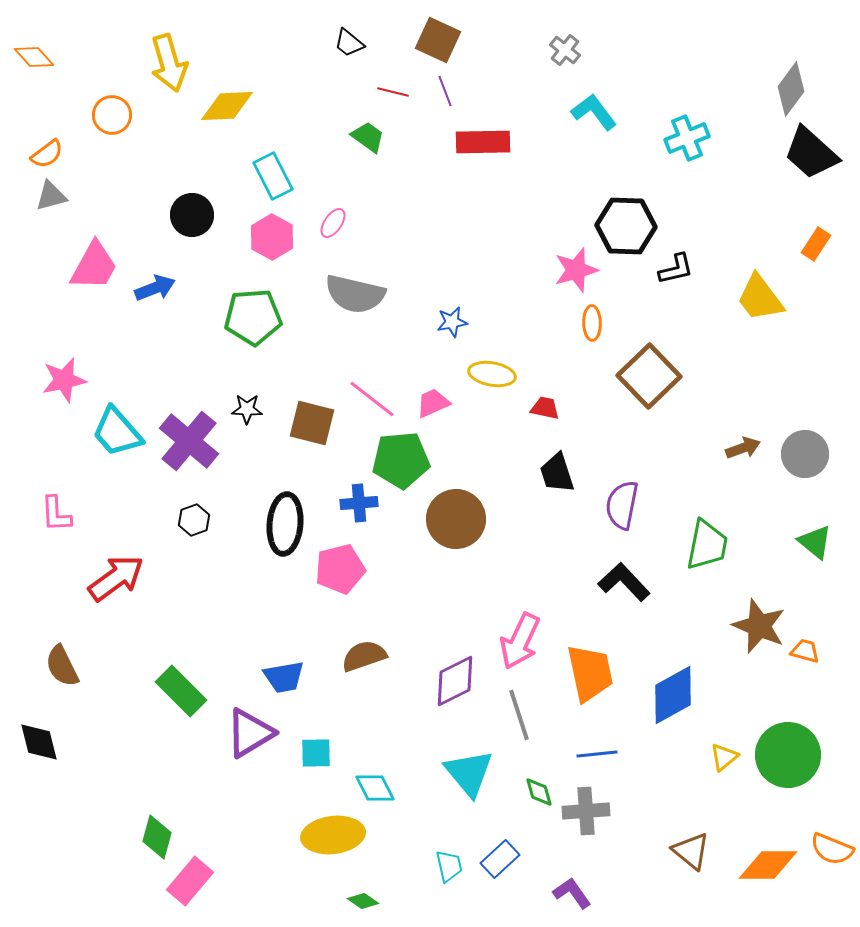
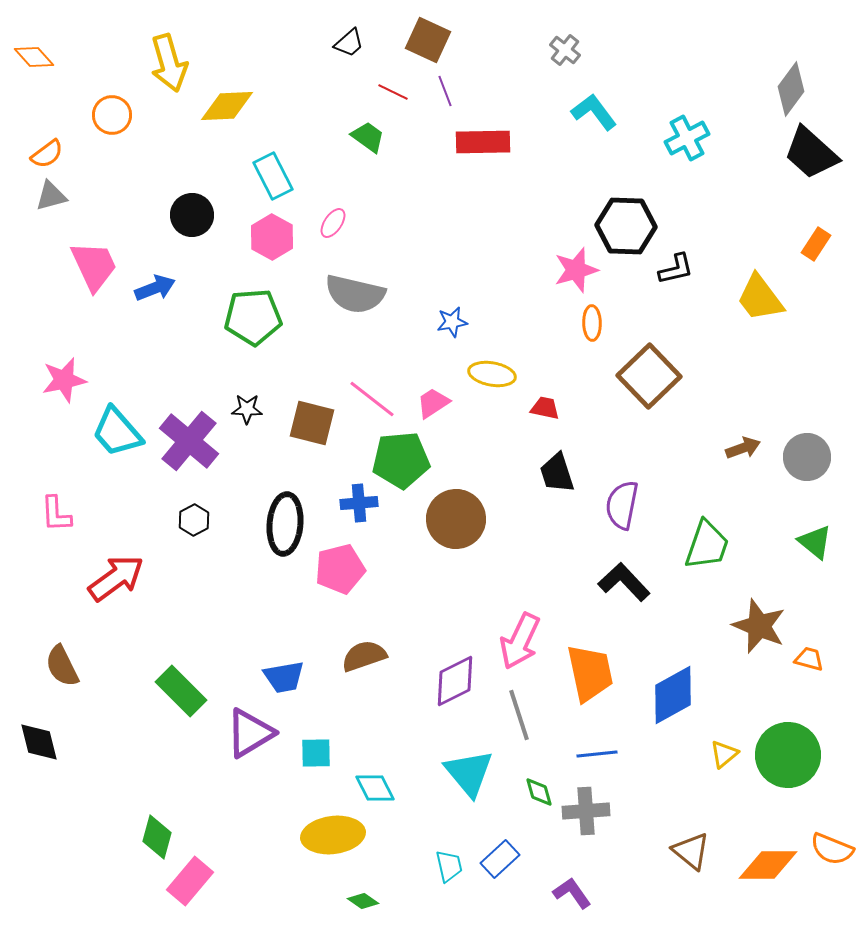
brown square at (438, 40): moved 10 px left
black trapezoid at (349, 43): rotated 80 degrees counterclockwise
red line at (393, 92): rotated 12 degrees clockwise
cyan cross at (687, 138): rotated 6 degrees counterclockwise
pink trapezoid at (94, 266): rotated 54 degrees counterclockwise
pink trapezoid at (433, 403): rotated 9 degrees counterclockwise
gray circle at (805, 454): moved 2 px right, 3 px down
black hexagon at (194, 520): rotated 8 degrees counterclockwise
green trapezoid at (707, 545): rotated 8 degrees clockwise
orange trapezoid at (805, 651): moved 4 px right, 8 px down
yellow triangle at (724, 757): moved 3 px up
